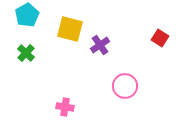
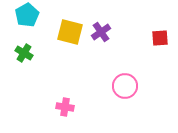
yellow square: moved 3 px down
red square: rotated 36 degrees counterclockwise
purple cross: moved 1 px right, 13 px up
green cross: moved 2 px left; rotated 12 degrees counterclockwise
